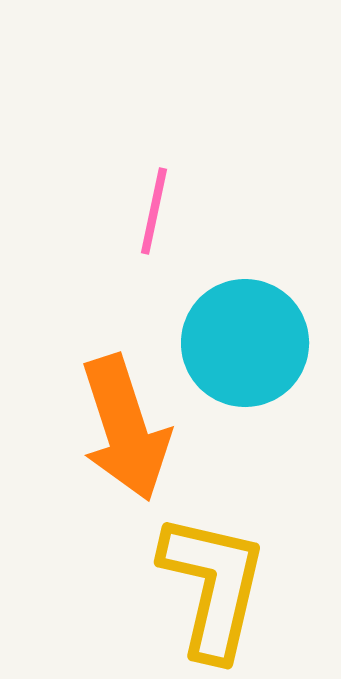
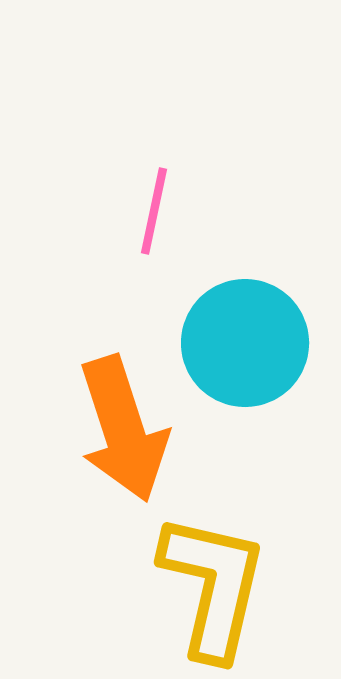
orange arrow: moved 2 px left, 1 px down
